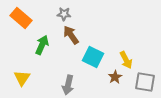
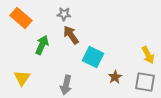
yellow arrow: moved 22 px right, 5 px up
gray arrow: moved 2 px left
